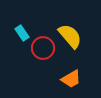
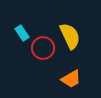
yellow semicircle: rotated 16 degrees clockwise
